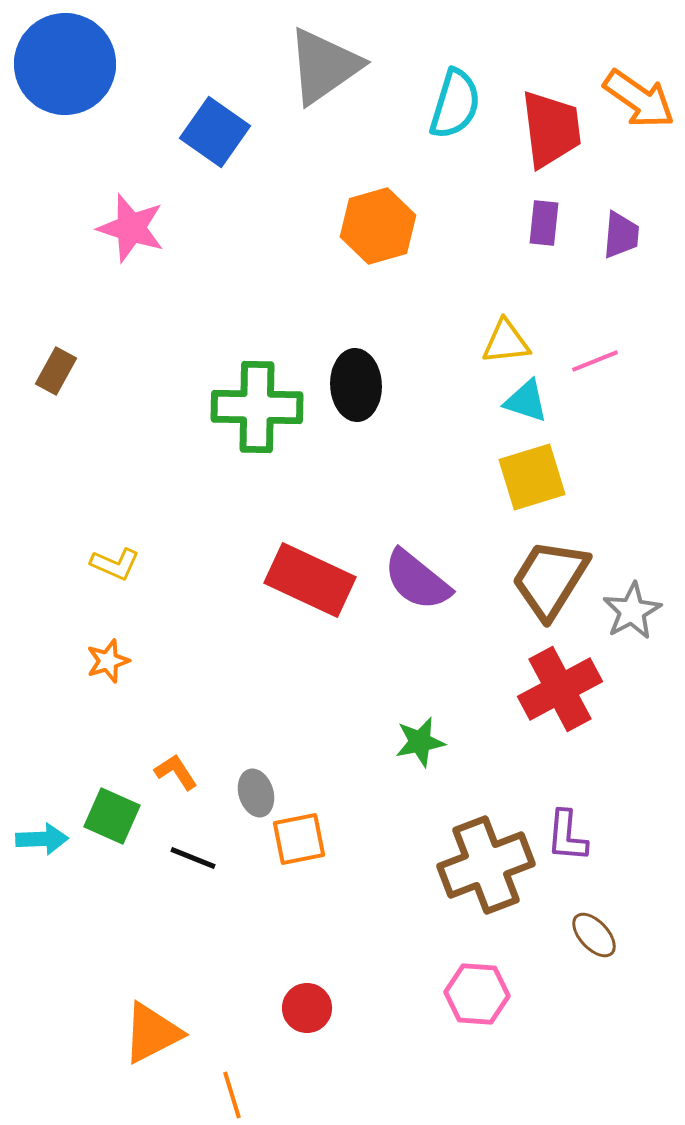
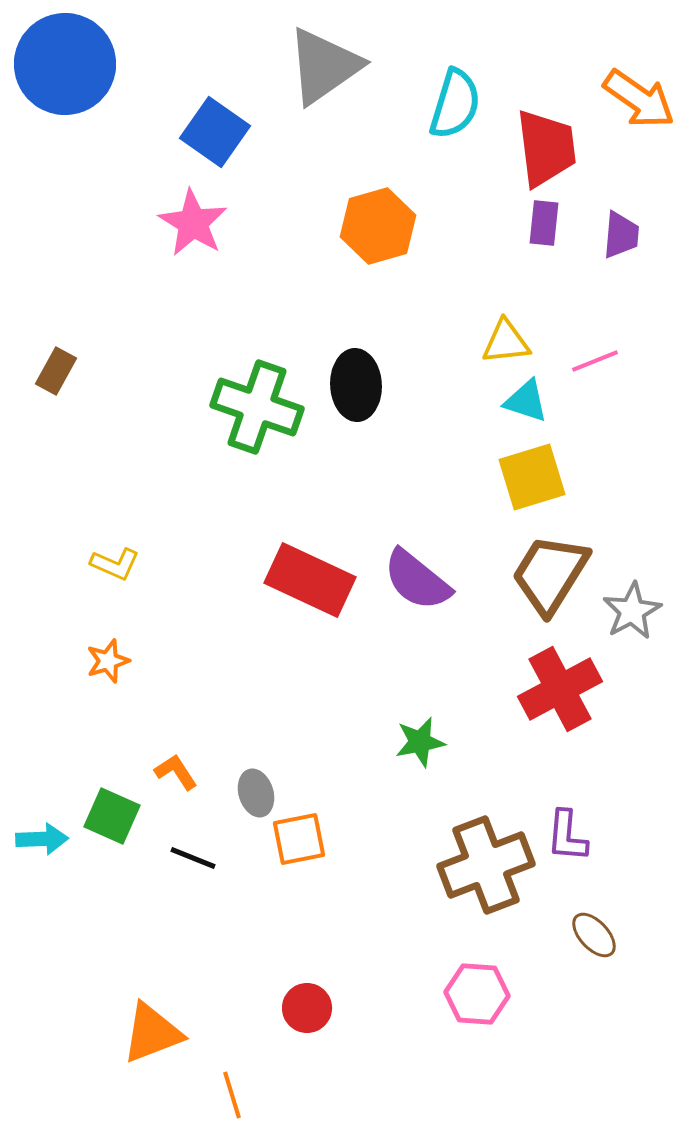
red trapezoid: moved 5 px left, 19 px down
pink star: moved 62 px right, 5 px up; rotated 14 degrees clockwise
green cross: rotated 18 degrees clockwise
brown trapezoid: moved 5 px up
orange triangle: rotated 6 degrees clockwise
